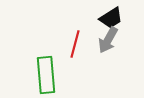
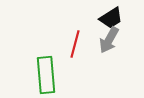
gray arrow: moved 1 px right
